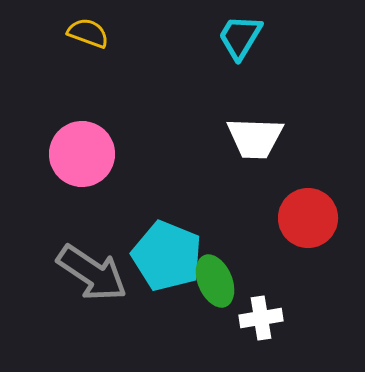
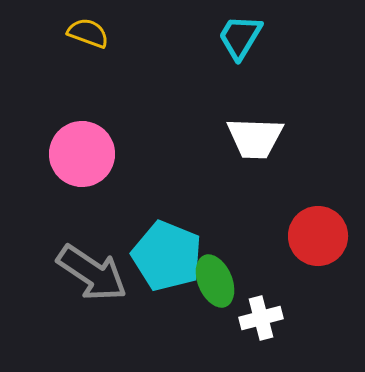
red circle: moved 10 px right, 18 px down
white cross: rotated 6 degrees counterclockwise
